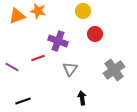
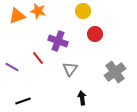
red line: rotated 72 degrees clockwise
gray cross: moved 1 px right, 2 px down
